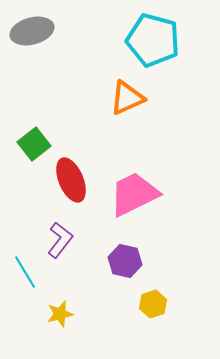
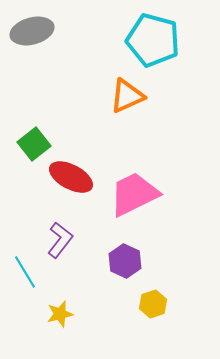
orange triangle: moved 2 px up
red ellipse: moved 3 px up; rotated 39 degrees counterclockwise
purple hexagon: rotated 12 degrees clockwise
